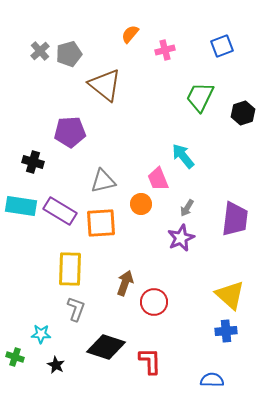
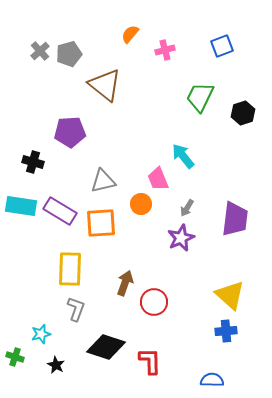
cyan star: rotated 18 degrees counterclockwise
